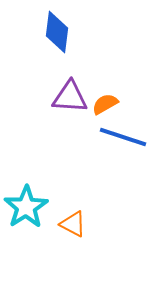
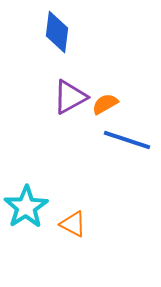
purple triangle: rotated 33 degrees counterclockwise
blue line: moved 4 px right, 3 px down
